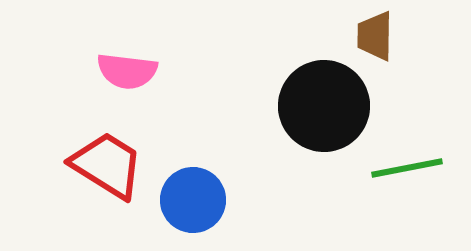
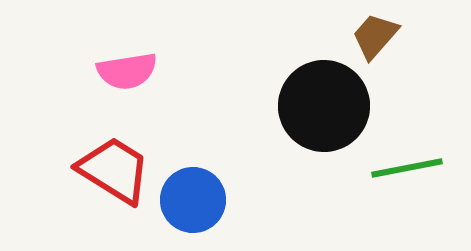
brown trapezoid: rotated 40 degrees clockwise
pink semicircle: rotated 16 degrees counterclockwise
red trapezoid: moved 7 px right, 5 px down
